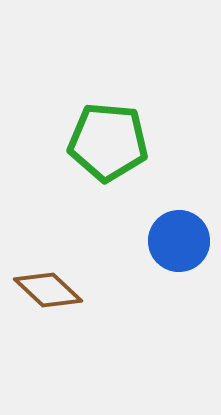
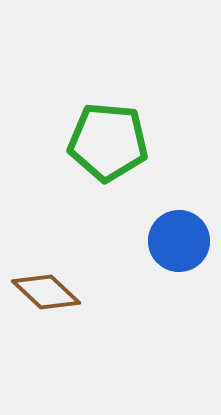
brown diamond: moved 2 px left, 2 px down
